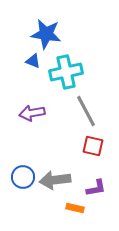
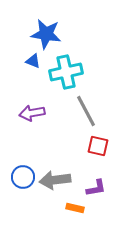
red square: moved 5 px right
